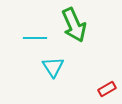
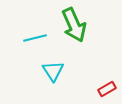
cyan line: rotated 15 degrees counterclockwise
cyan triangle: moved 4 px down
